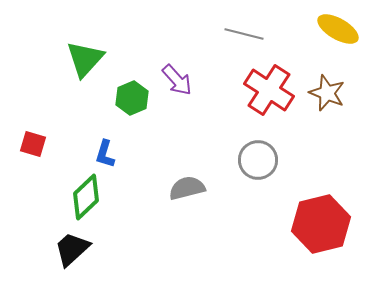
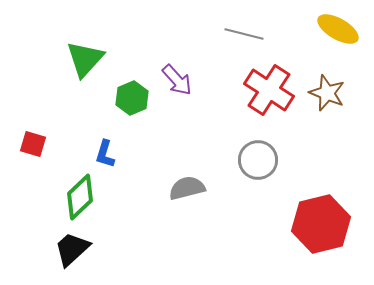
green diamond: moved 6 px left
